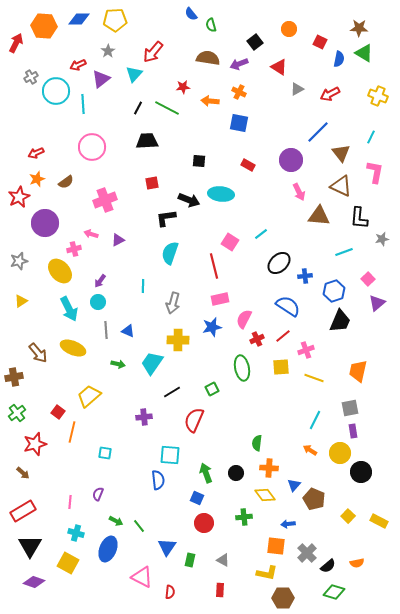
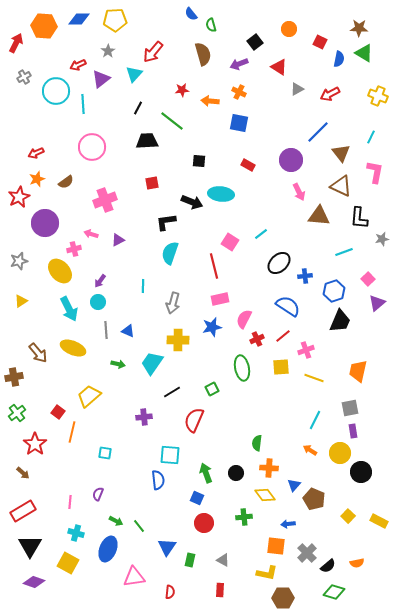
brown semicircle at (208, 58): moved 5 px left, 4 px up; rotated 65 degrees clockwise
gray cross at (31, 77): moved 7 px left
red star at (183, 87): moved 1 px left, 3 px down
green line at (167, 108): moved 5 px right, 13 px down; rotated 10 degrees clockwise
black arrow at (189, 200): moved 3 px right, 2 px down
black L-shape at (166, 218): moved 4 px down
red star at (35, 444): rotated 20 degrees counterclockwise
pink triangle at (142, 577): moved 8 px left; rotated 35 degrees counterclockwise
